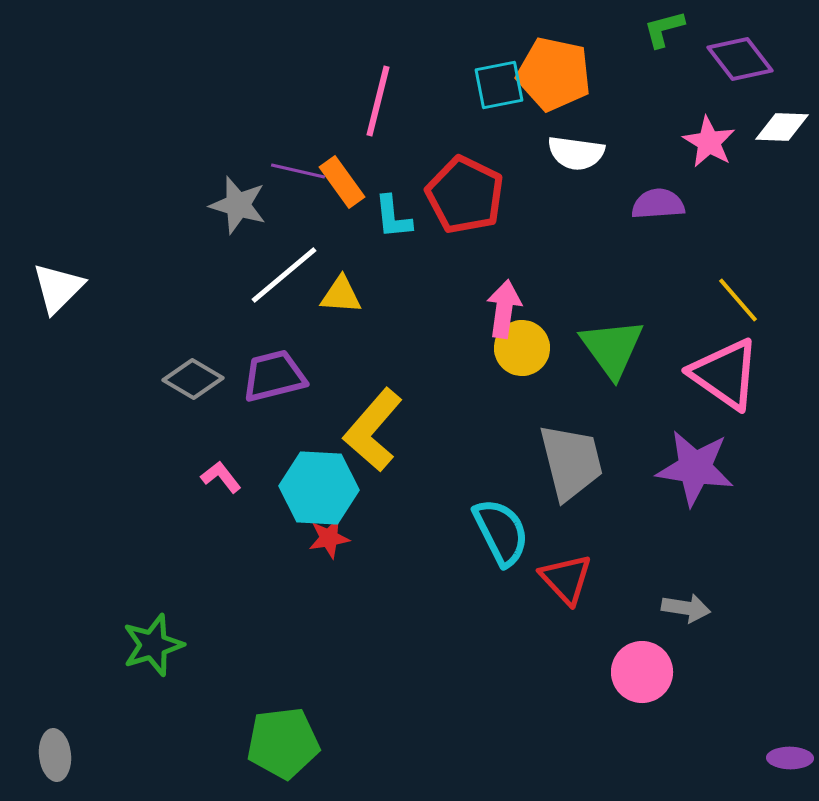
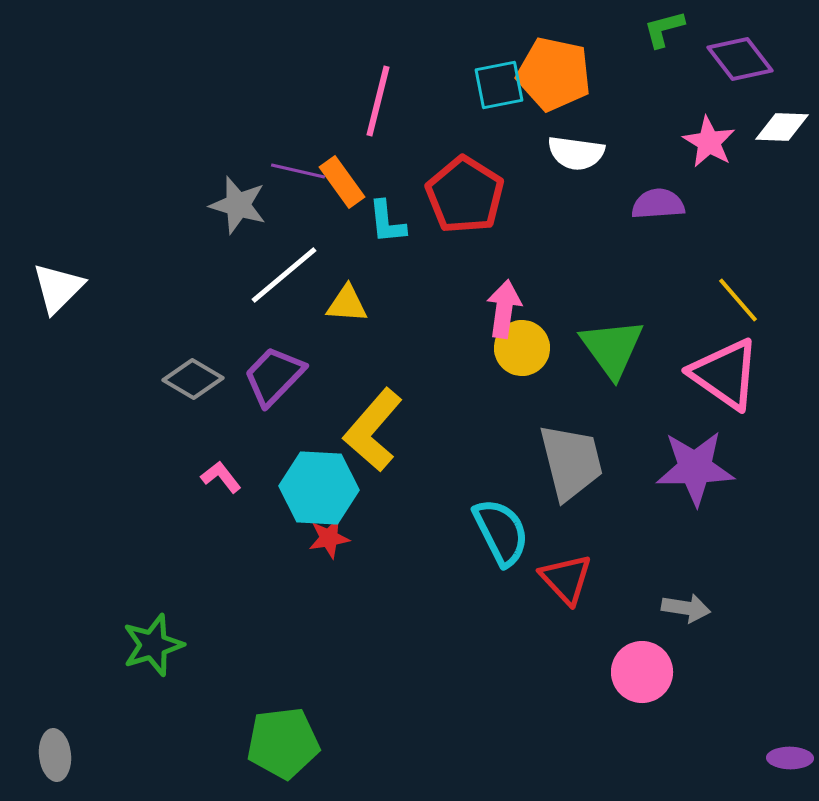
red pentagon: rotated 6 degrees clockwise
cyan L-shape: moved 6 px left, 5 px down
yellow triangle: moved 6 px right, 9 px down
purple trapezoid: rotated 32 degrees counterclockwise
purple star: rotated 10 degrees counterclockwise
